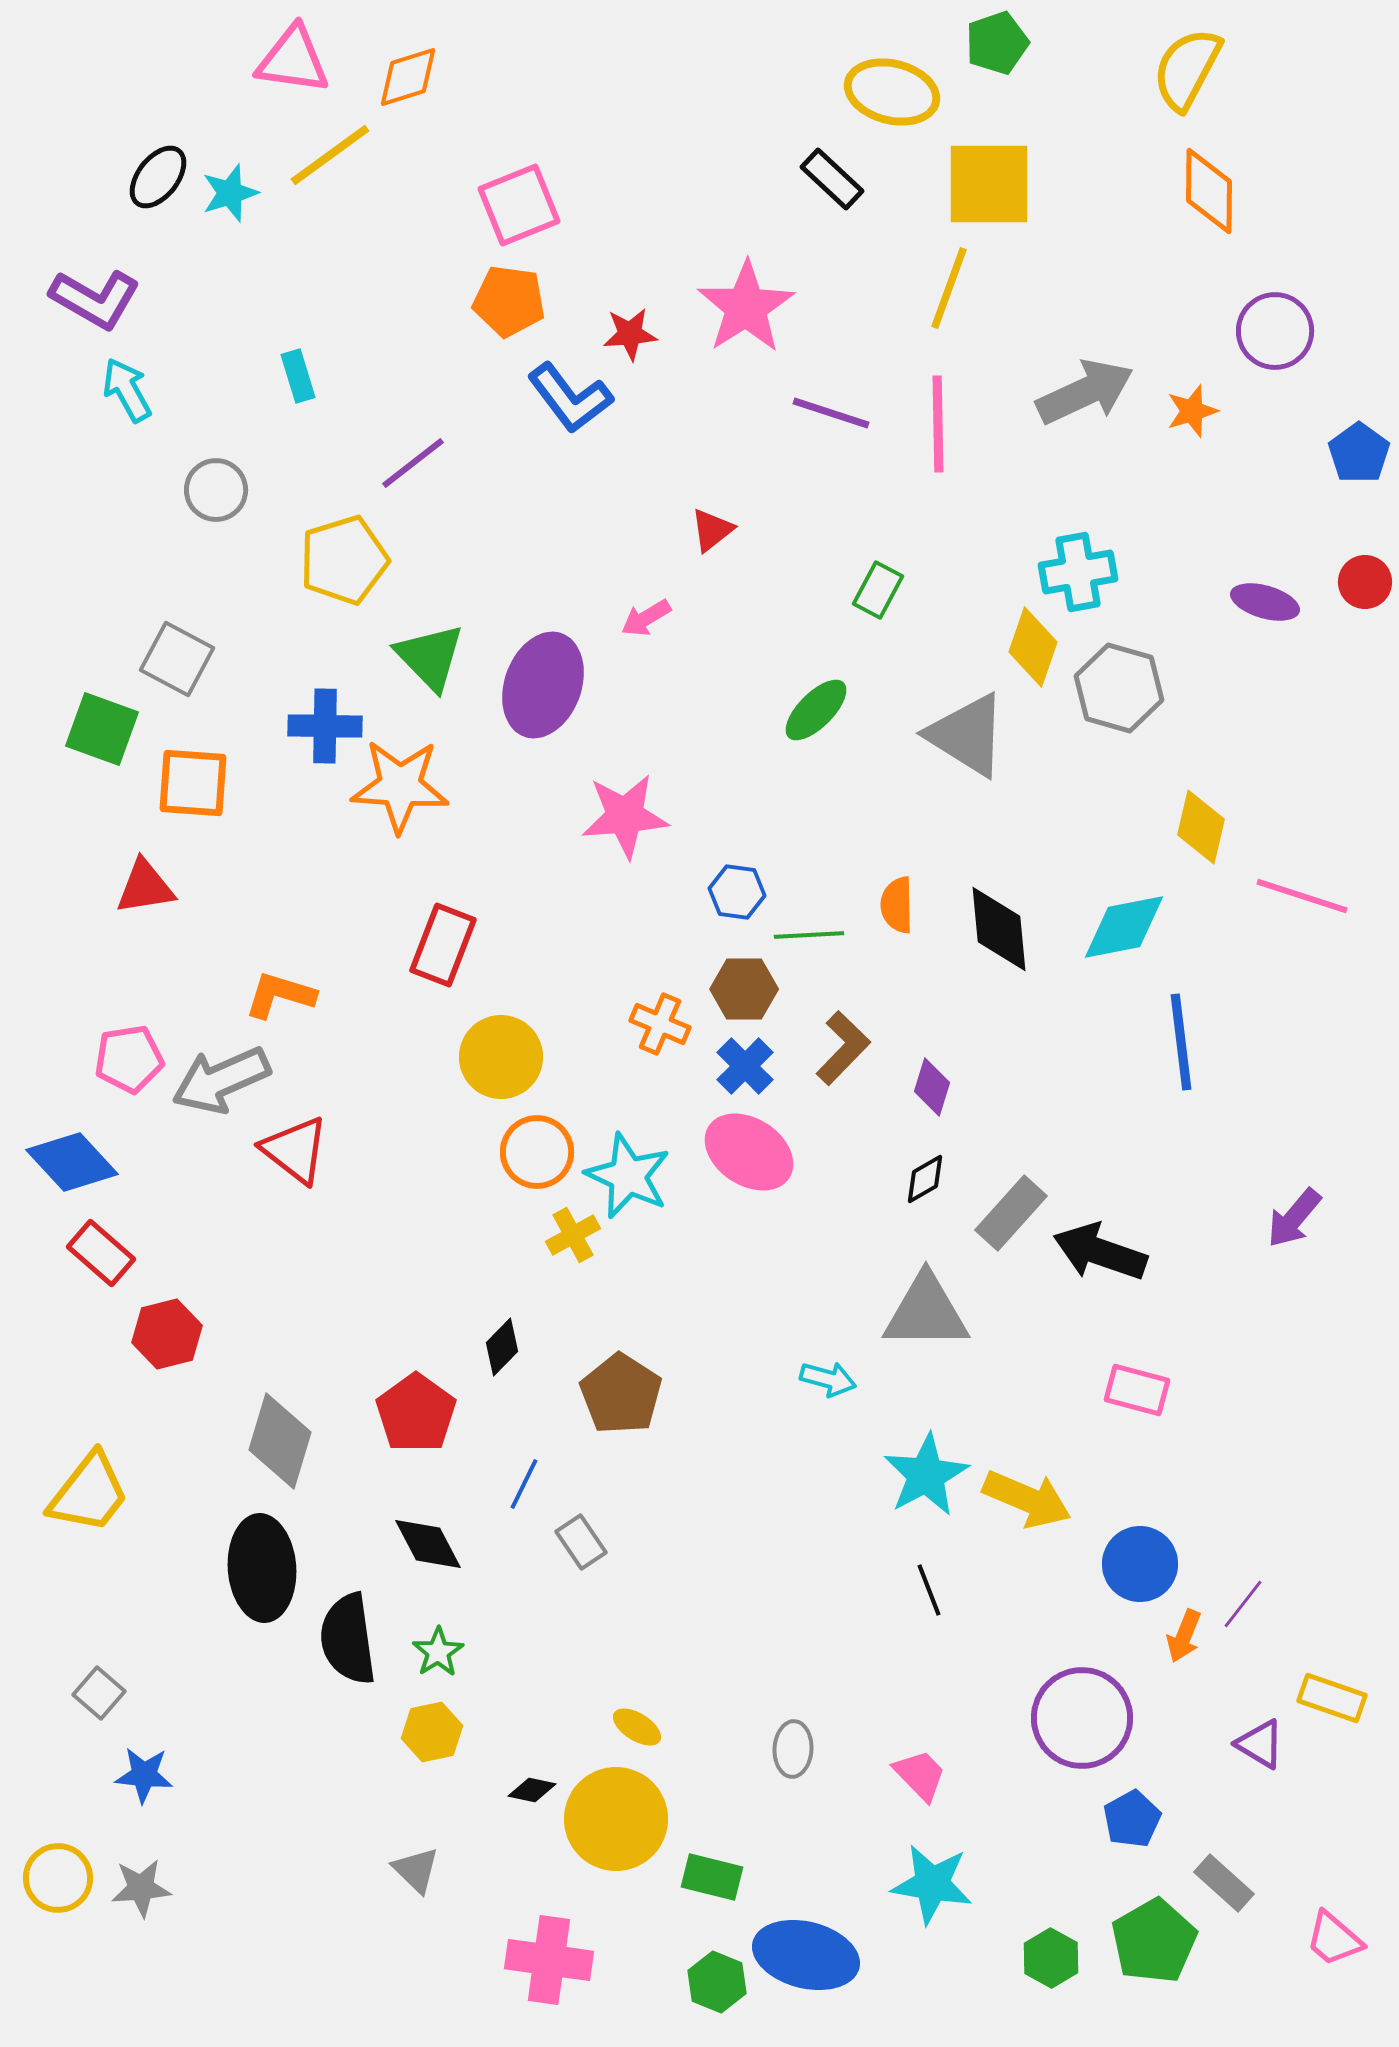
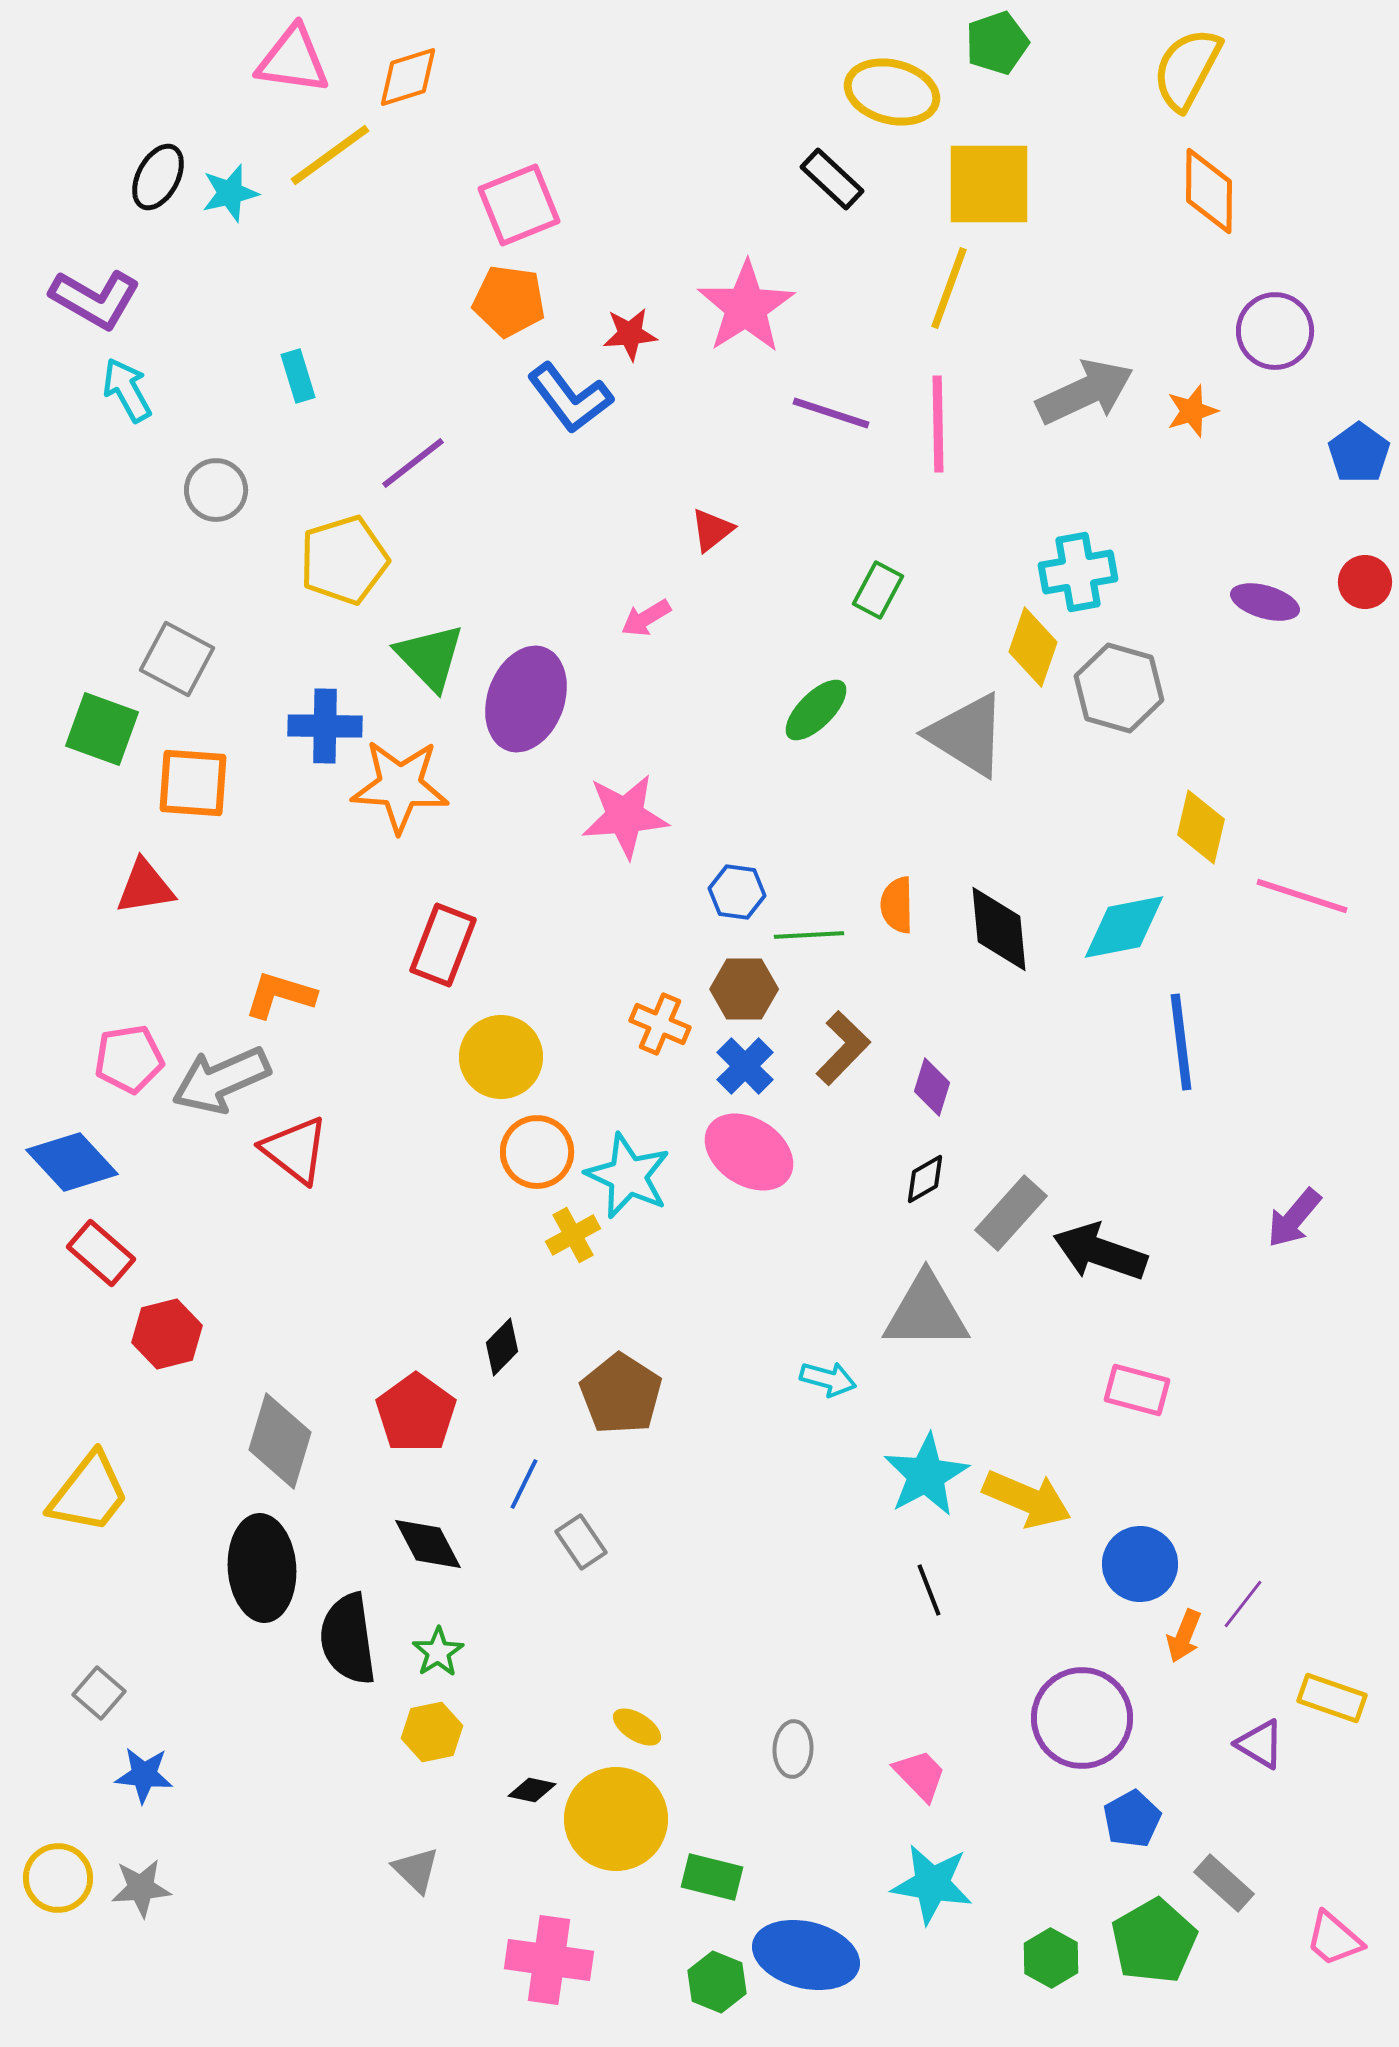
black ellipse at (158, 177): rotated 10 degrees counterclockwise
cyan star at (230, 193): rotated 4 degrees clockwise
purple ellipse at (543, 685): moved 17 px left, 14 px down
